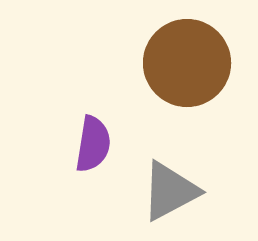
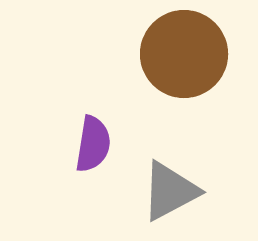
brown circle: moved 3 px left, 9 px up
